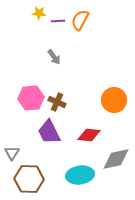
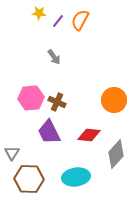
purple line: rotated 48 degrees counterclockwise
gray diamond: moved 5 px up; rotated 36 degrees counterclockwise
cyan ellipse: moved 4 px left, 2 px down
